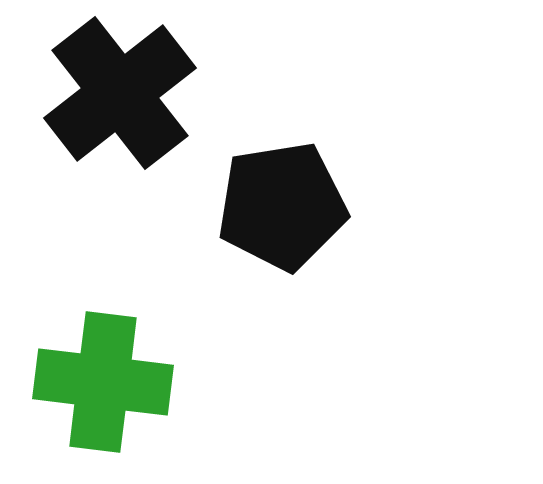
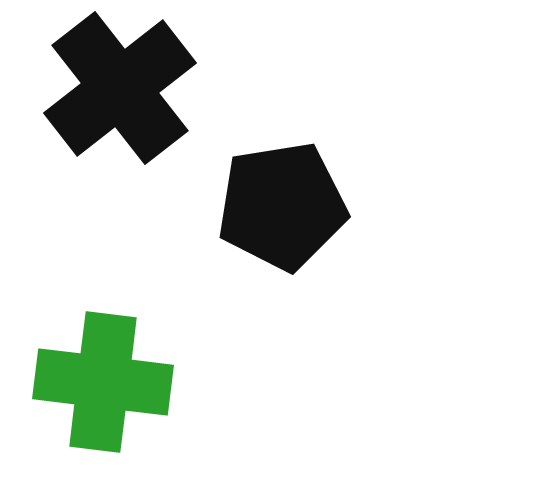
black cross: moved 5 px up
